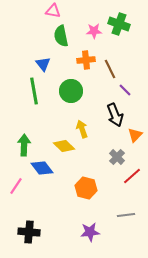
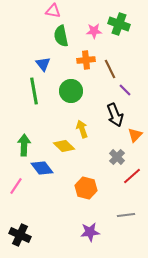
black cross: moved 9 px left, 3 px down; rotated 20 degrees clockwise
